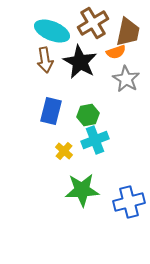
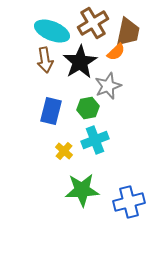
orange semicircle: rotated 24 degrees counterclockwise
black star: rotated 12 degrees clockwise
gray star: moved 18 px left, 7 px down; rotated 20 degrees clockwise
green hexagon: moved 7 px up
